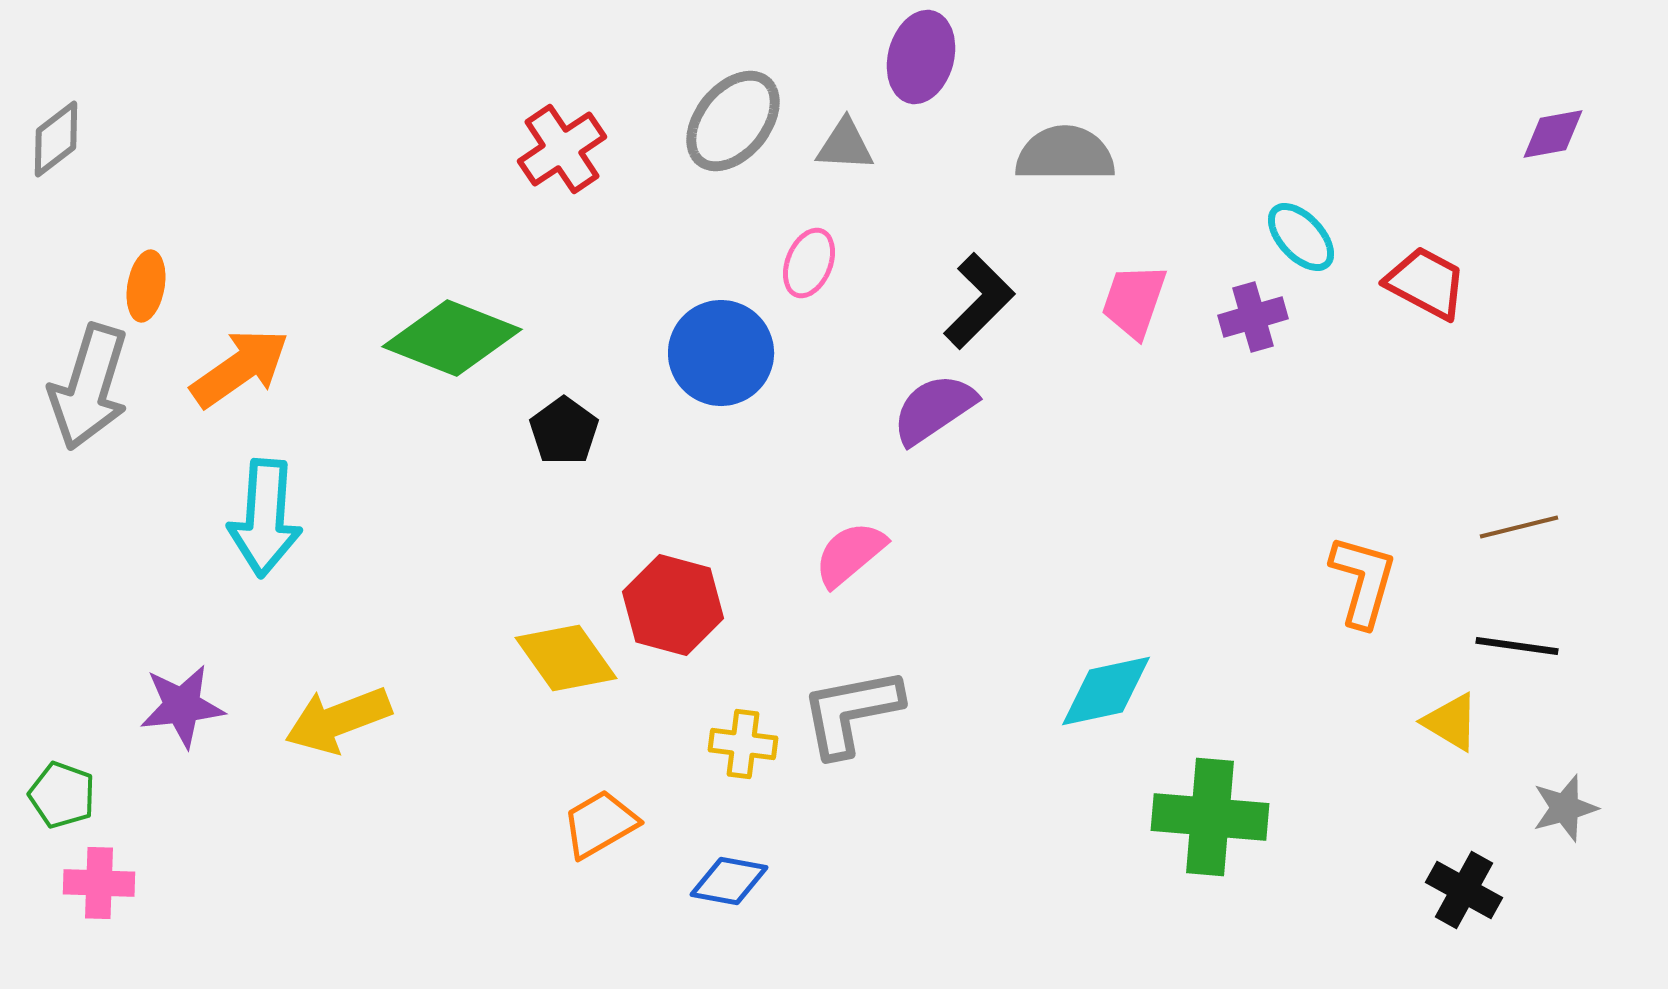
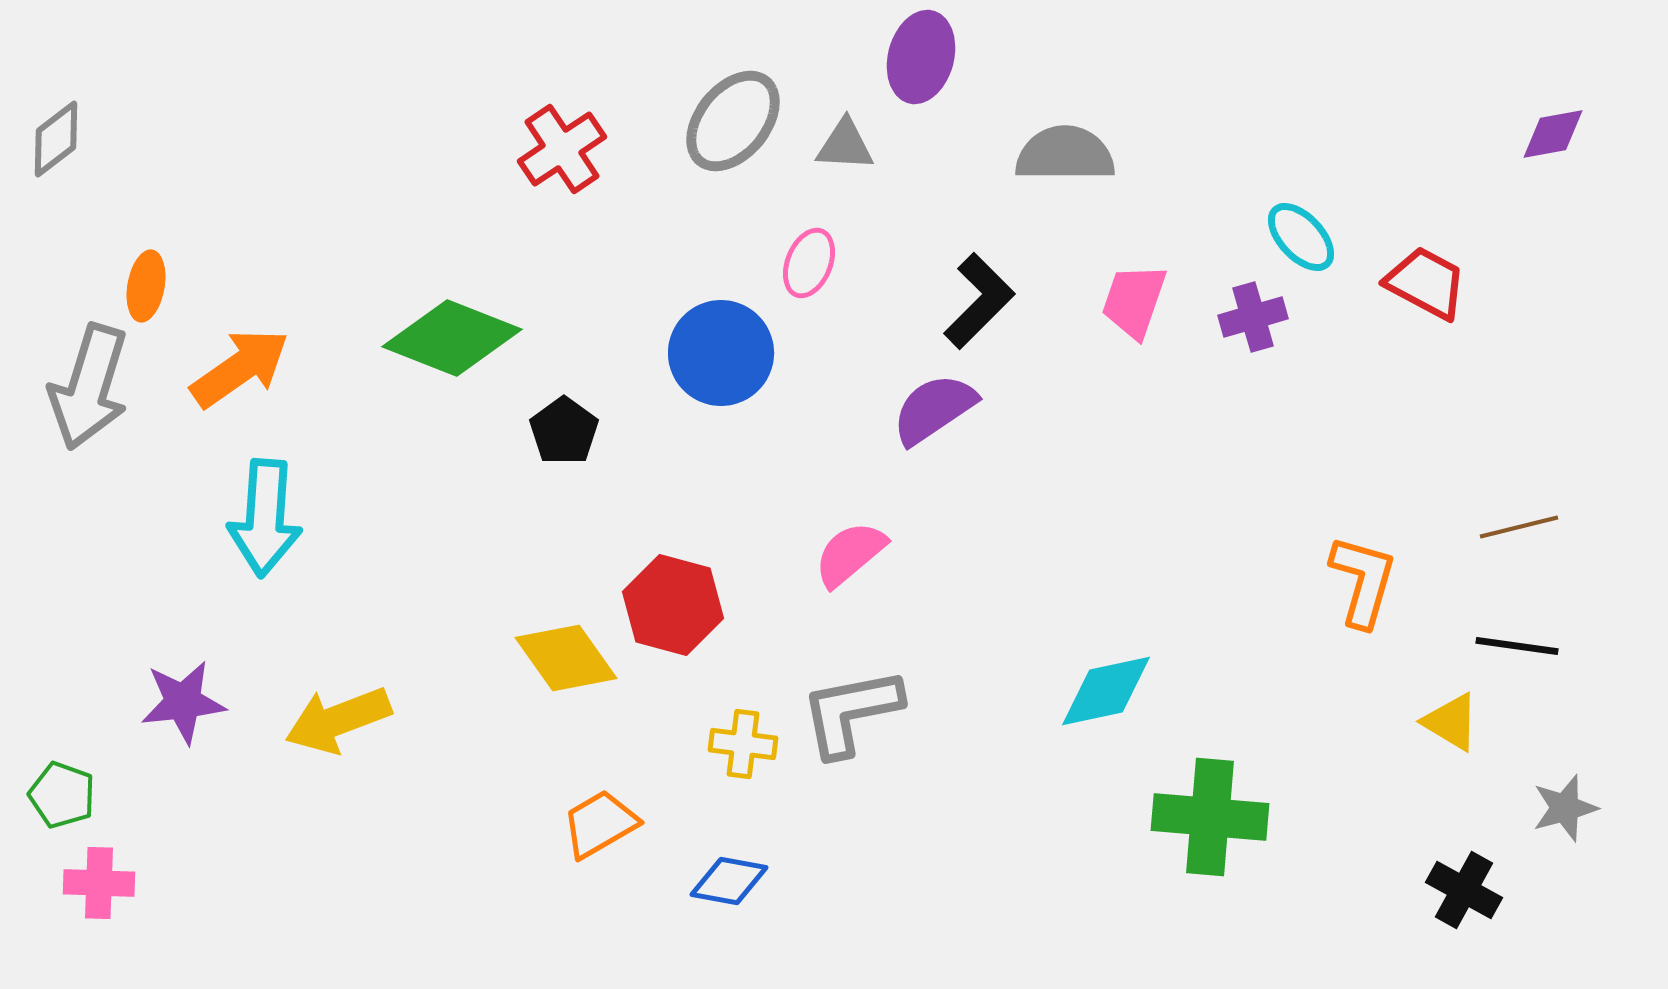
purple star: moved 1 px right, 4 px up
